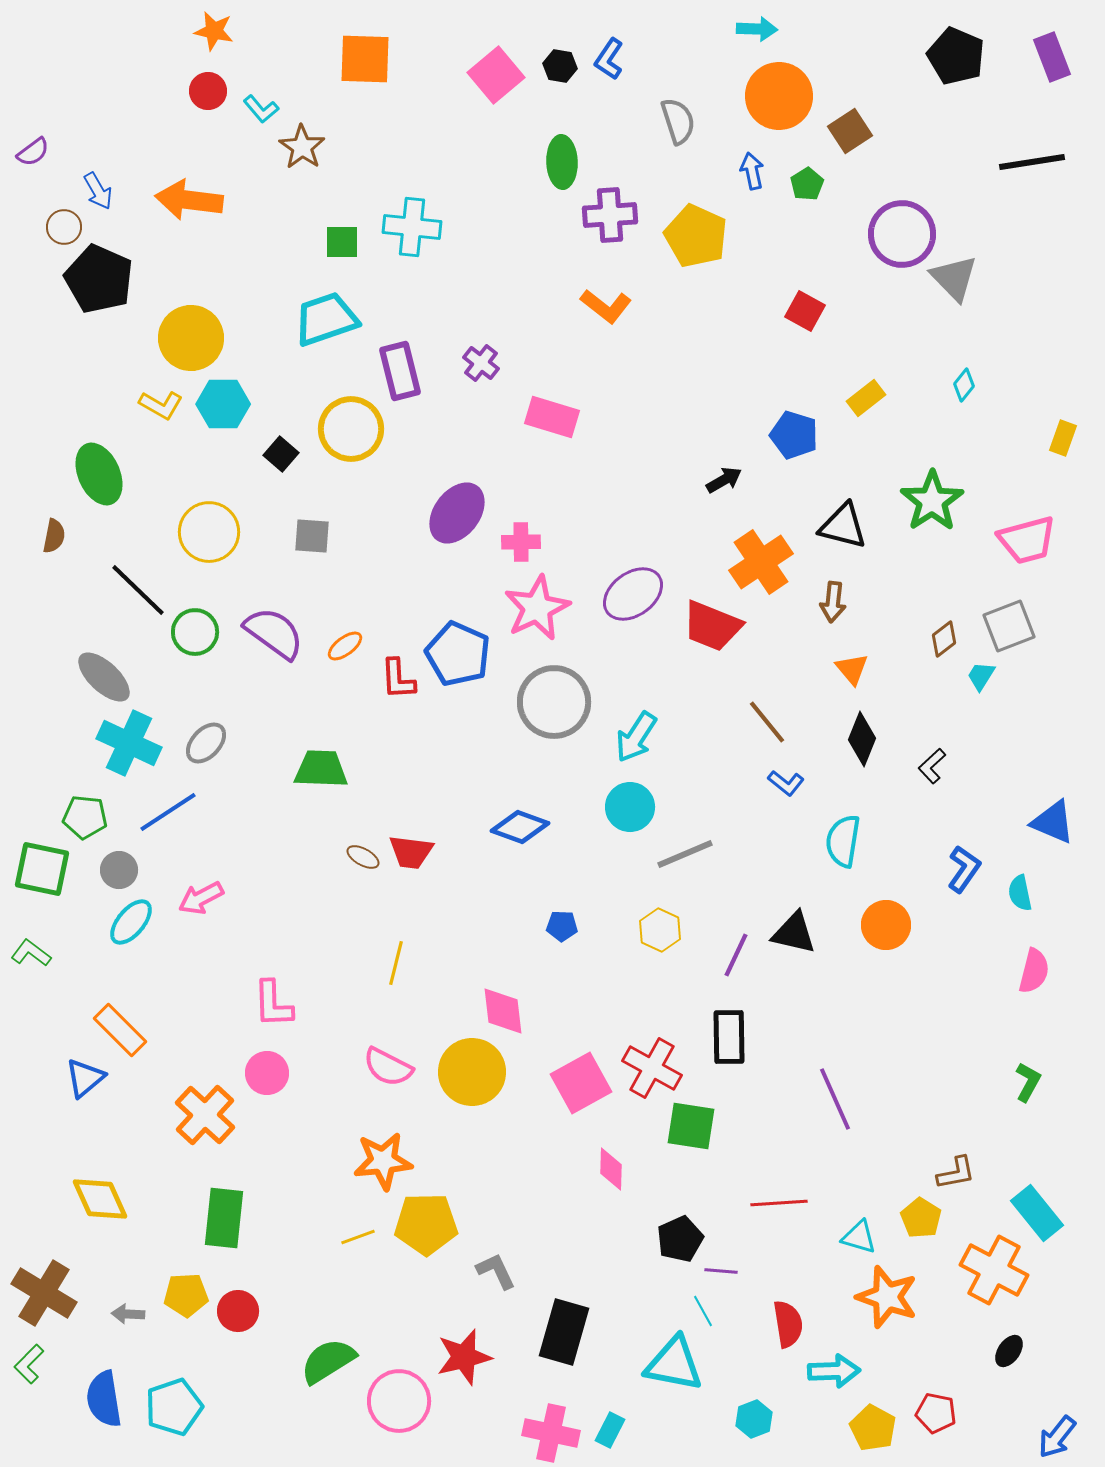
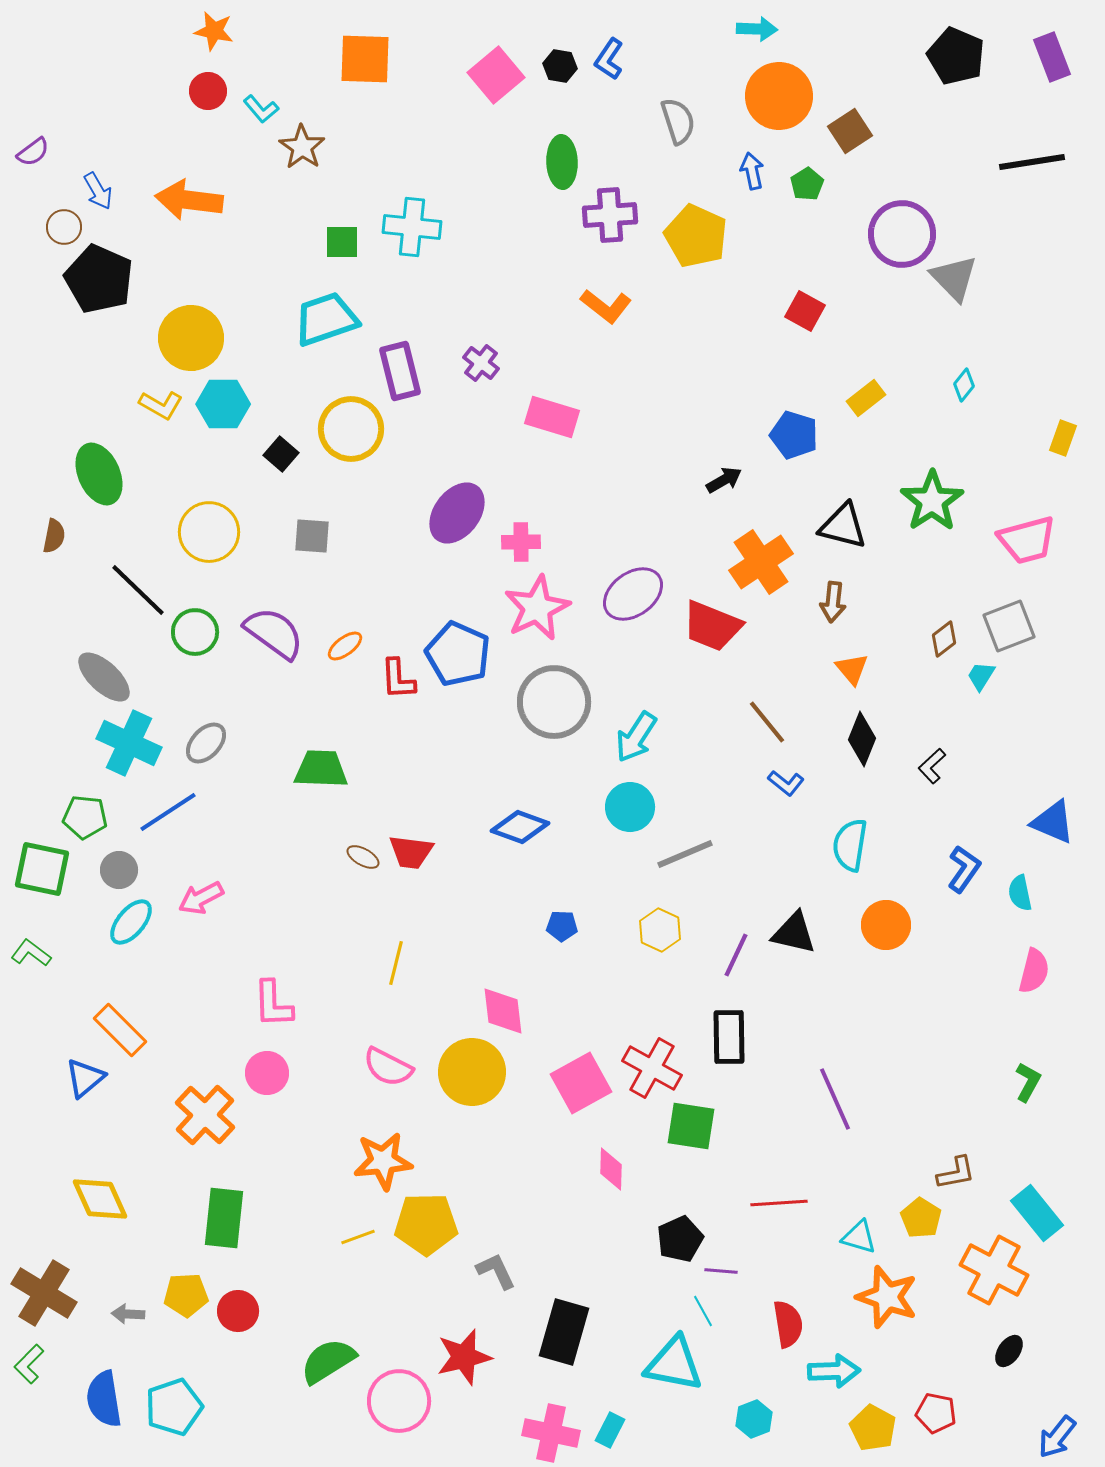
cyan semicircle at (843, 841): moved 7 px right, 4 px down
